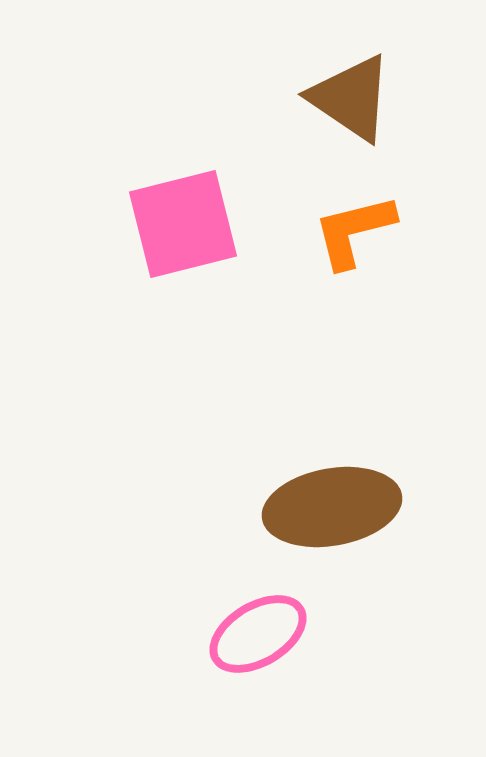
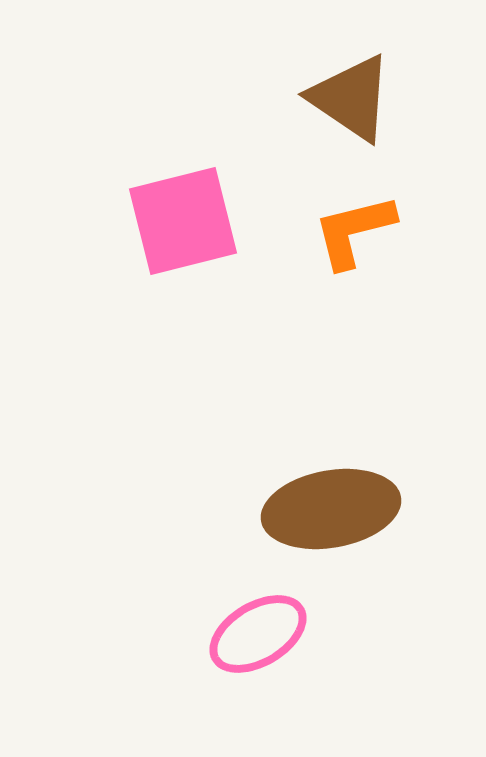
pink square: moved 3 px up
brown ellipse: moved 1 px left, 2 px down
